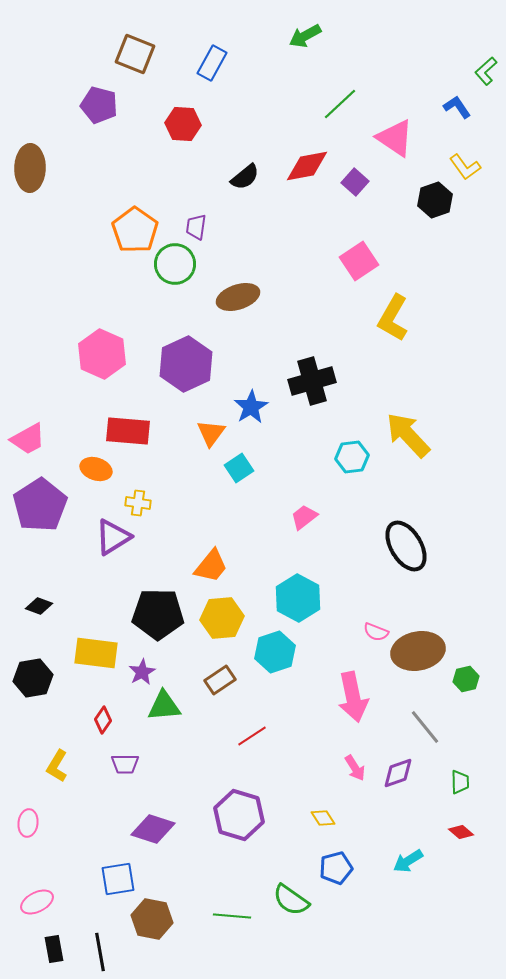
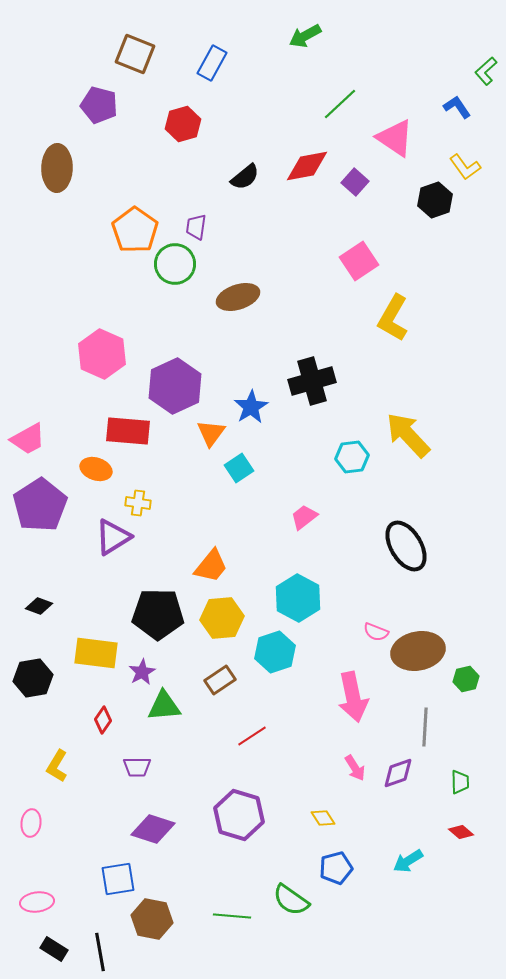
red hexagon at (183, 124): rotated 20 degrees counterclockwise
brown ellipse at (30, 168): moved 27 px right
purple hexagon at (186, 364): moved 11 px left, 22 px down
gray line at (425, 727): rotated 42 degrees clockwise
purple trapezoid at (125, 764): moved 12 px right, 3 px down
pink ellipse at (28, 823): moved 3 px right
pink ellipse at (37, 902): rotated 20 degrees clockwise
black rectangle at (54, 949): rotated 48 degrees counterclockwise
